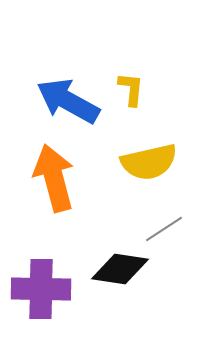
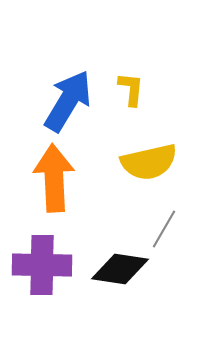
blue arrow: rotated 92 degrees clockwise
orange arrow: rotated 12 degrees clockwise
gray line: rotated 27 degrees counterclockwise
purple cross: moved 1 px right, 24 px up
